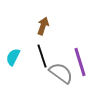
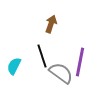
brown arrow: moved 8 px right, 2 px up
cyan semicircle: moved 1 px right, 9 px down
purple line: rotated 28 degrees clockwise
